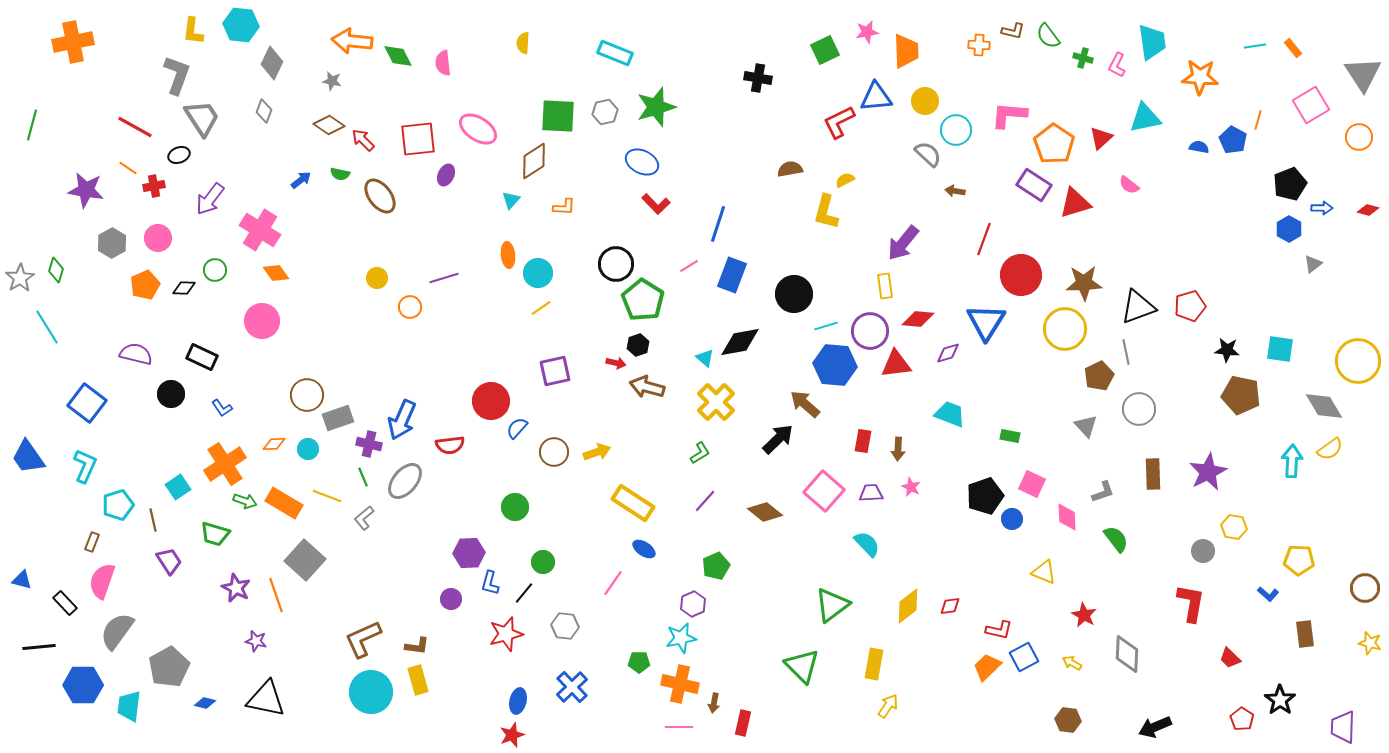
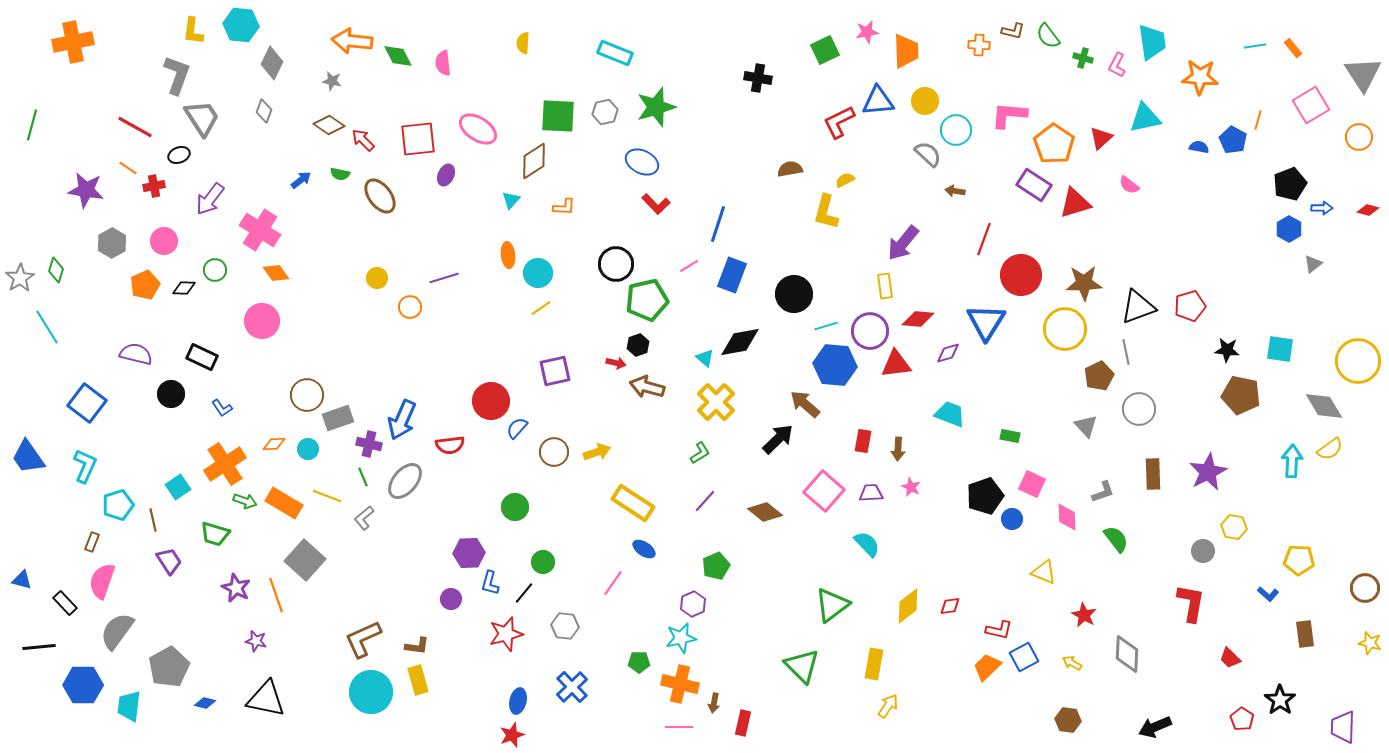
blue triangle at (876, 97): moved 2 px right, 4 px down
pink circle at (158, 238): moved 6 px right, 3 px down
green pentagon at (643, 300): moved 4 px right; rotated 27 degrees clockwise
